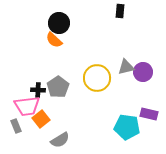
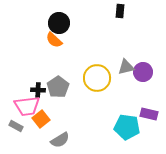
gray rectangle: rotated 40 degrees counterclockwise
